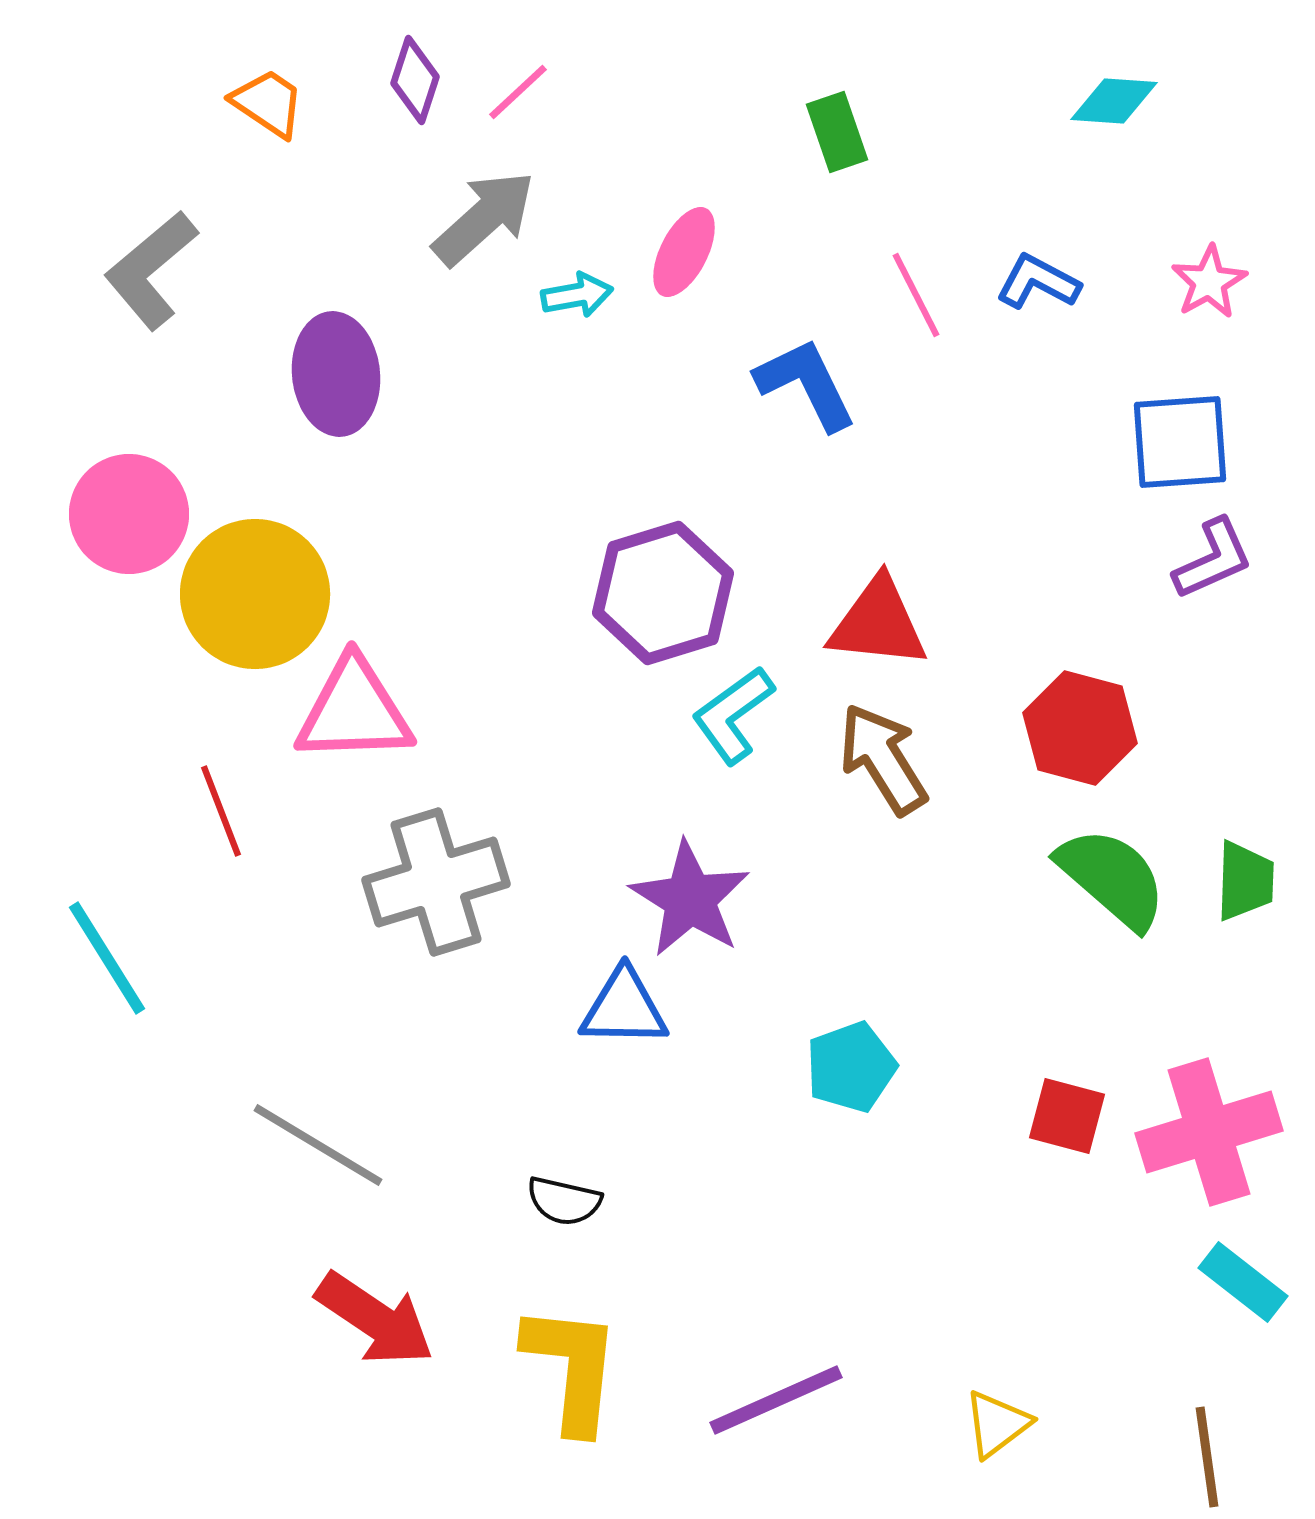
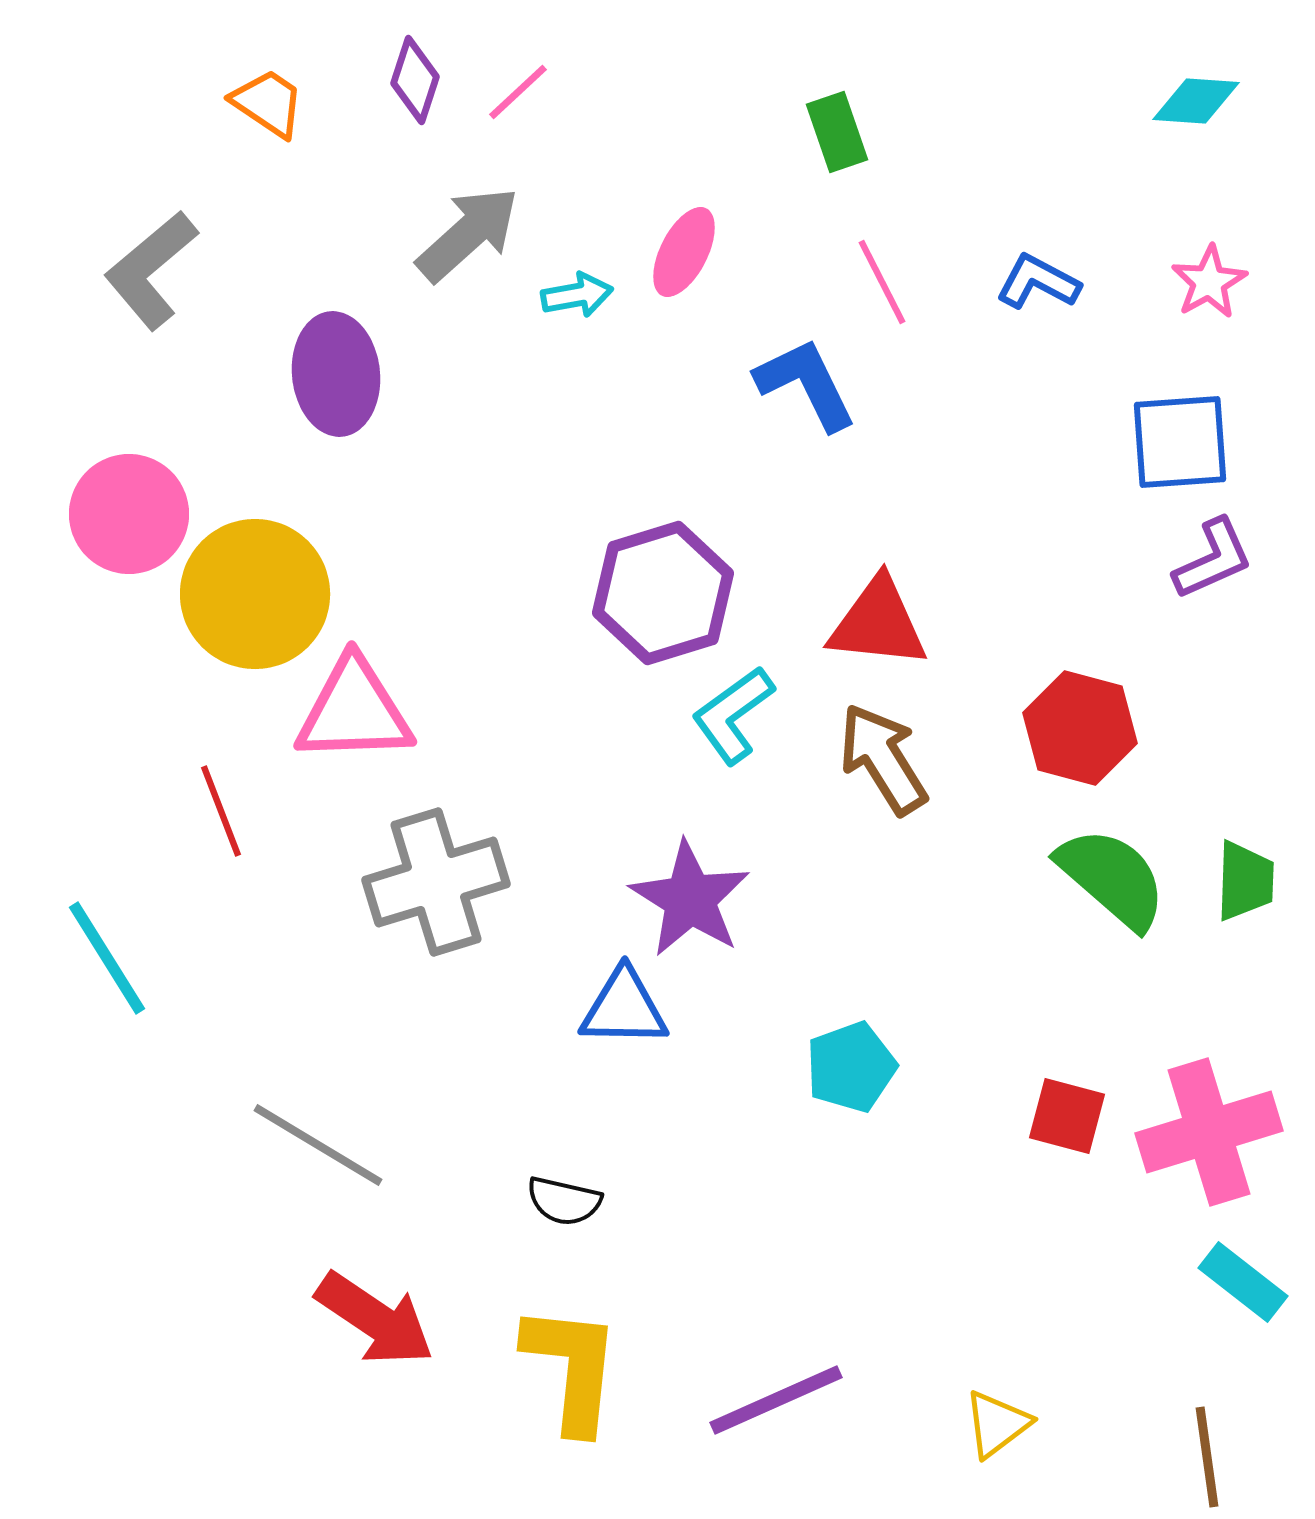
cyan diamond at (1114, 101): moved 82 px right
gray arrow at (484, 218): moved 16 px left, 16 px down
pink line at (916, 295): moved 34 px left, 13 px up
